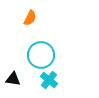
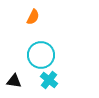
orange semicircle: moved 3 px right, 1 px up
black triangle: moved 1 px right, 2 px down
